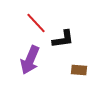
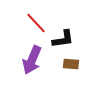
purple arrow: moved 2 px right
brown rectangle: moved 8 px left, 6 px up
